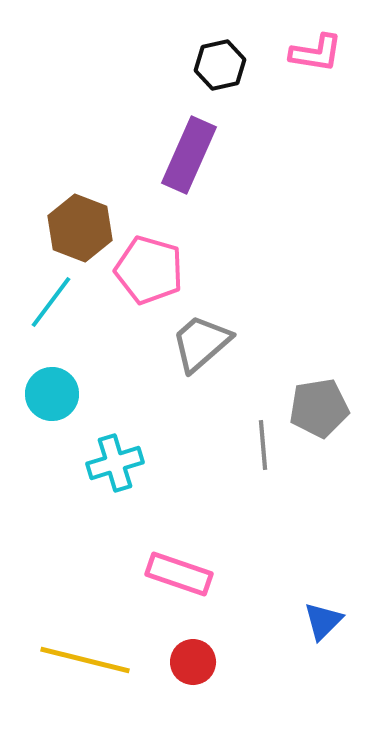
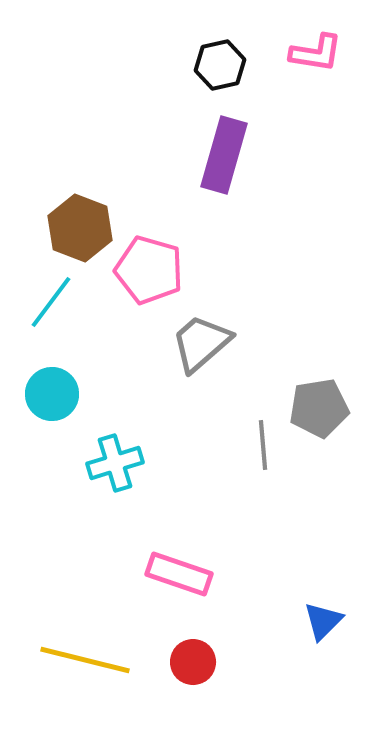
purple rectangle: moved 35 px right; rotated 8 degrees counterclockwise
